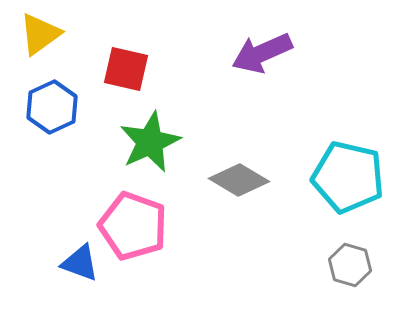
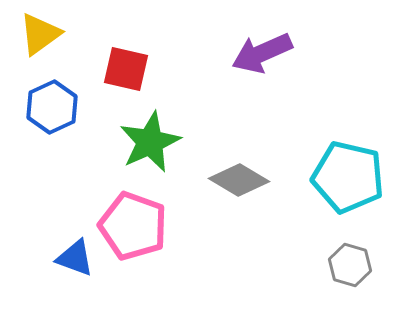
blue triangle: moved 5 px left, 5 px up
